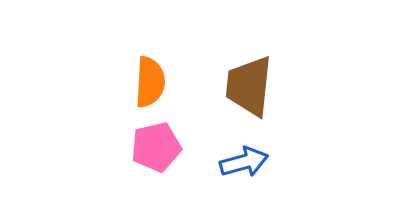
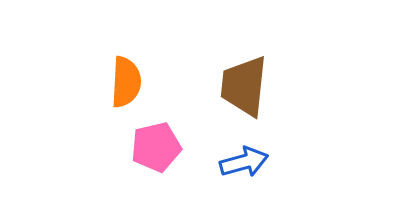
orange semicircle: moved 24 px left
brown trapezoid: moved 5 px left
